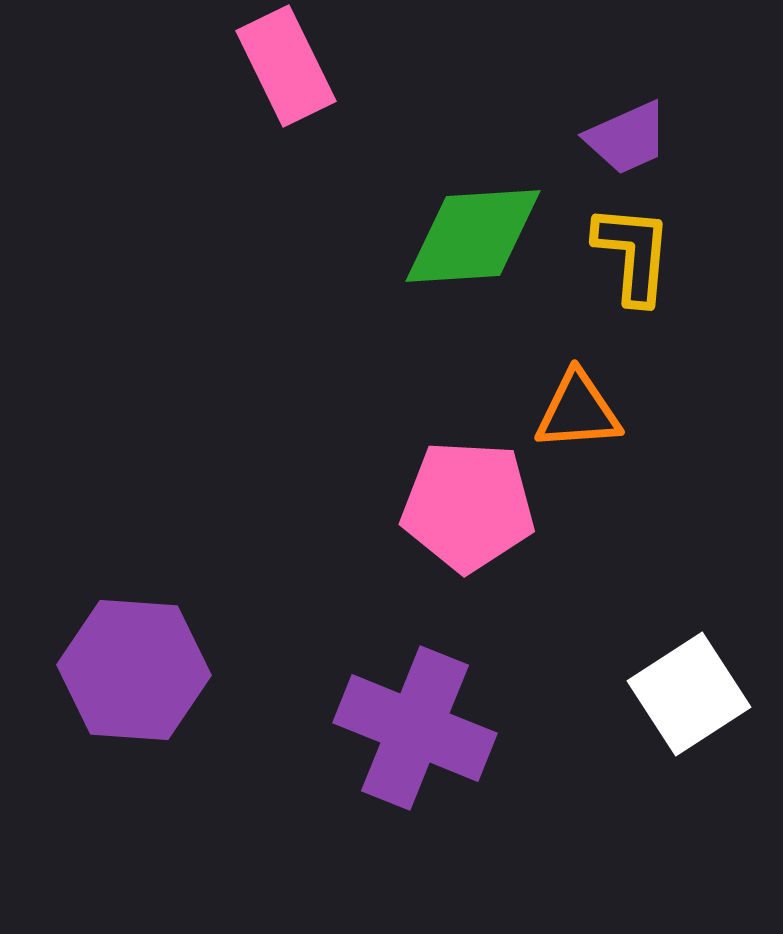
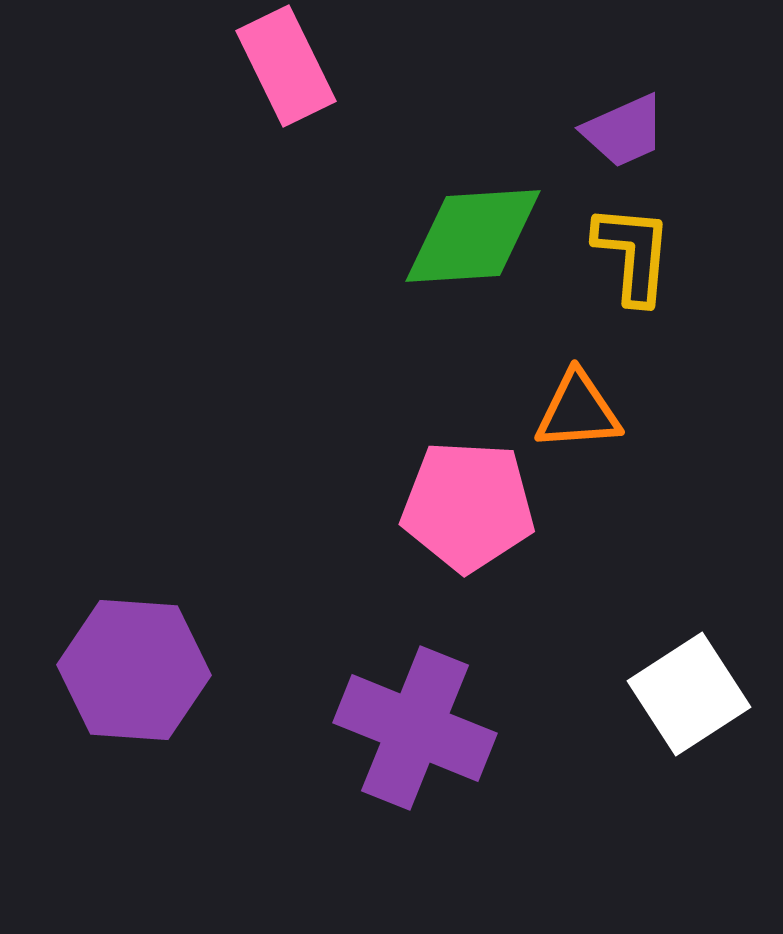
purple trapezoid: moved 3 px left, 7 px up
